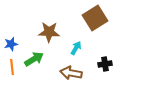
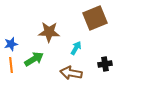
brown square: rotated 10 degrees clockwise
orange line: moved 1 px left, 2 px up
